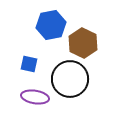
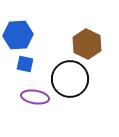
blue hexagon: moved 33 px left, 10 px down; rotated 8 degrees clockwise
brown hexagon: moved 4 px right, 1 px down
blue square: moved 4 px left
